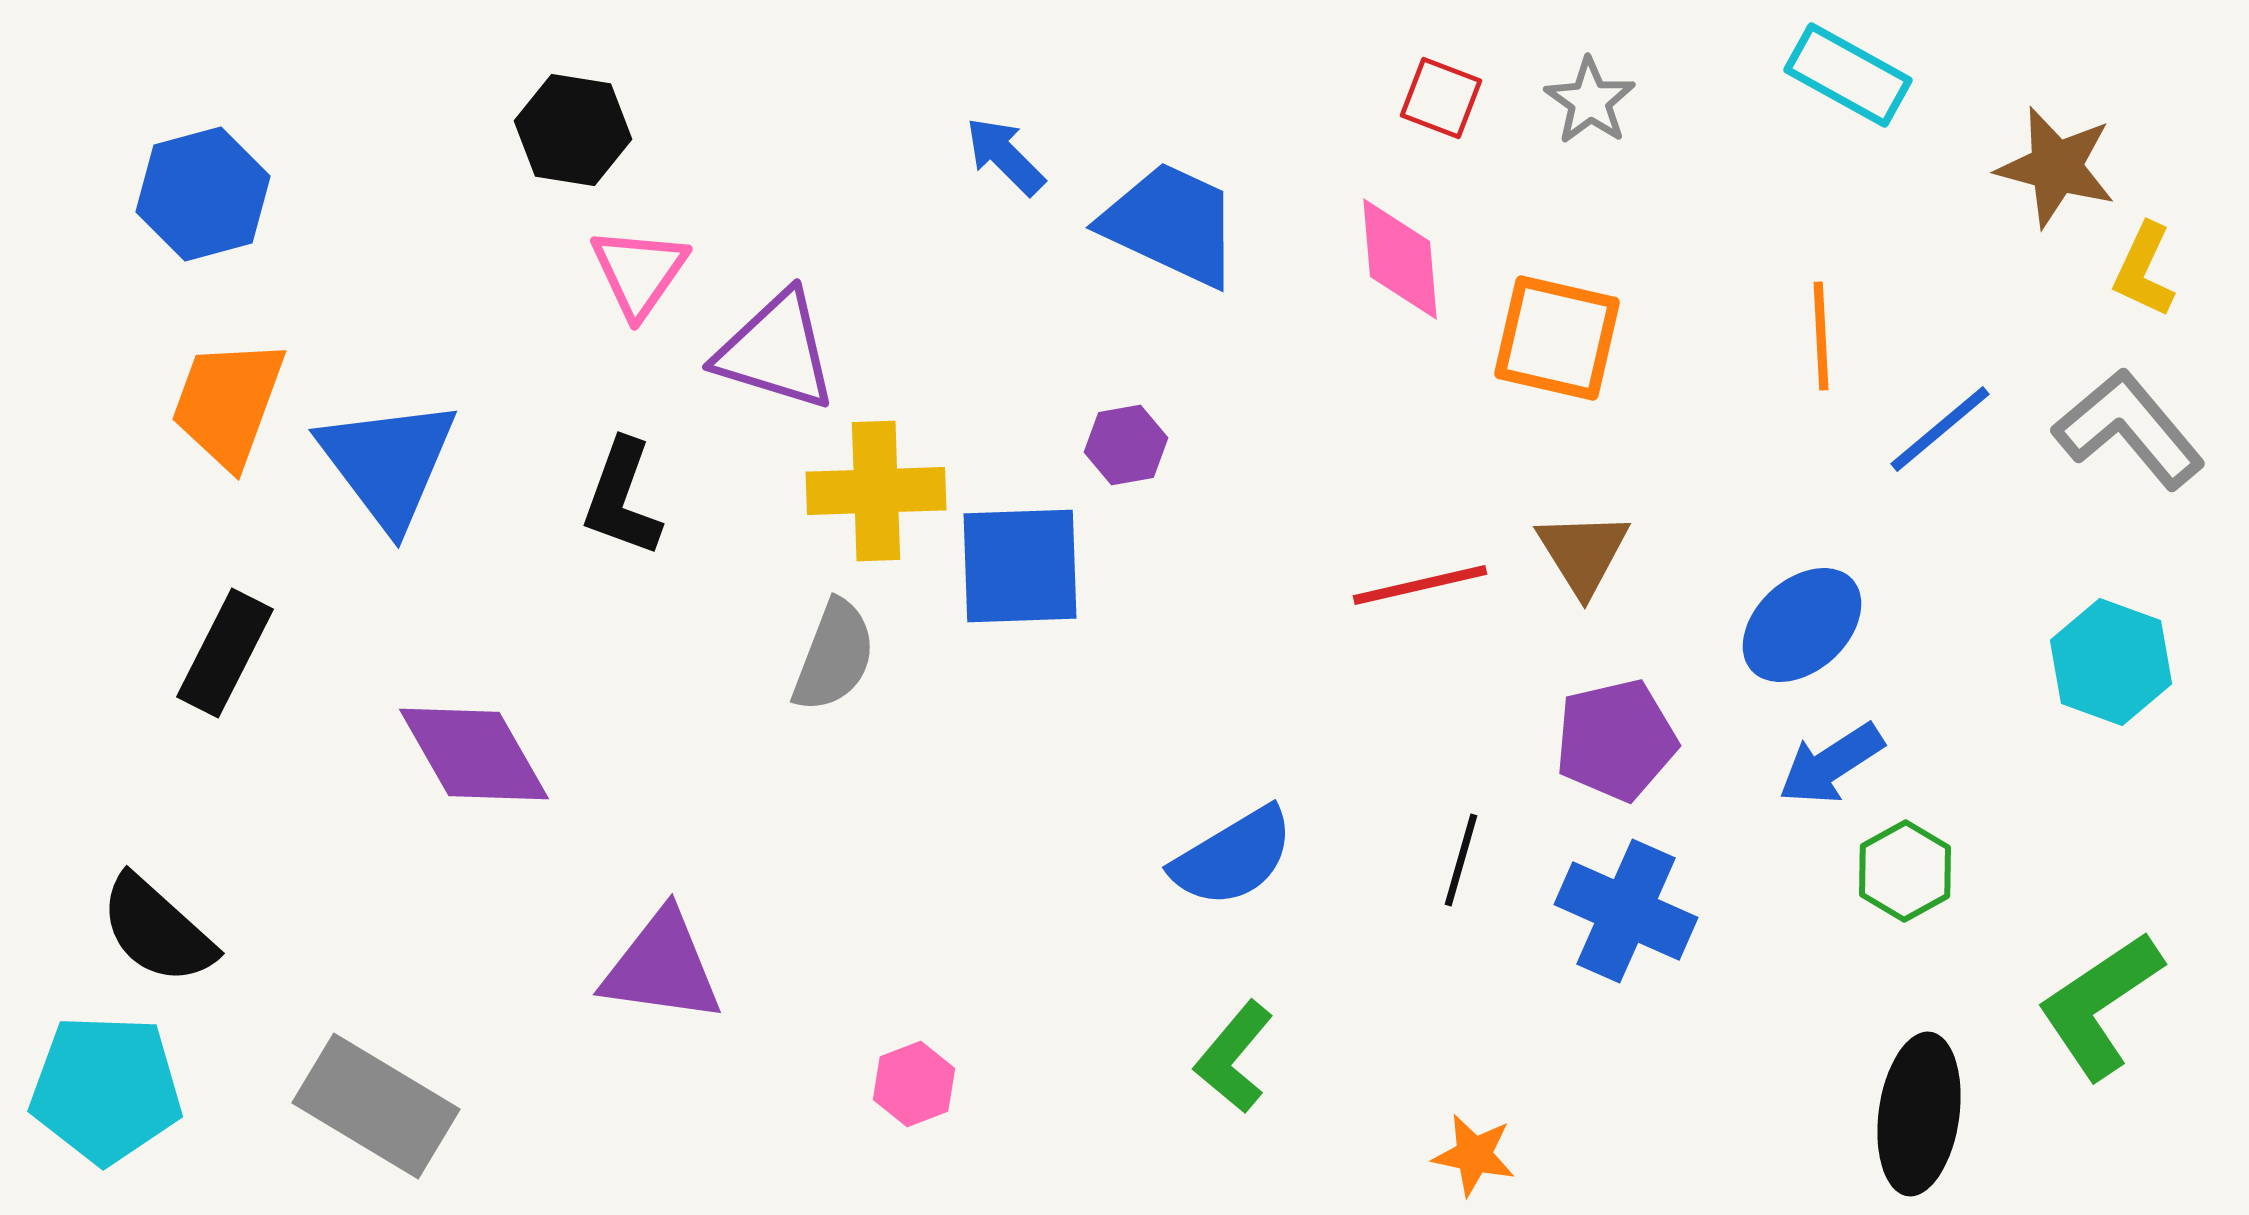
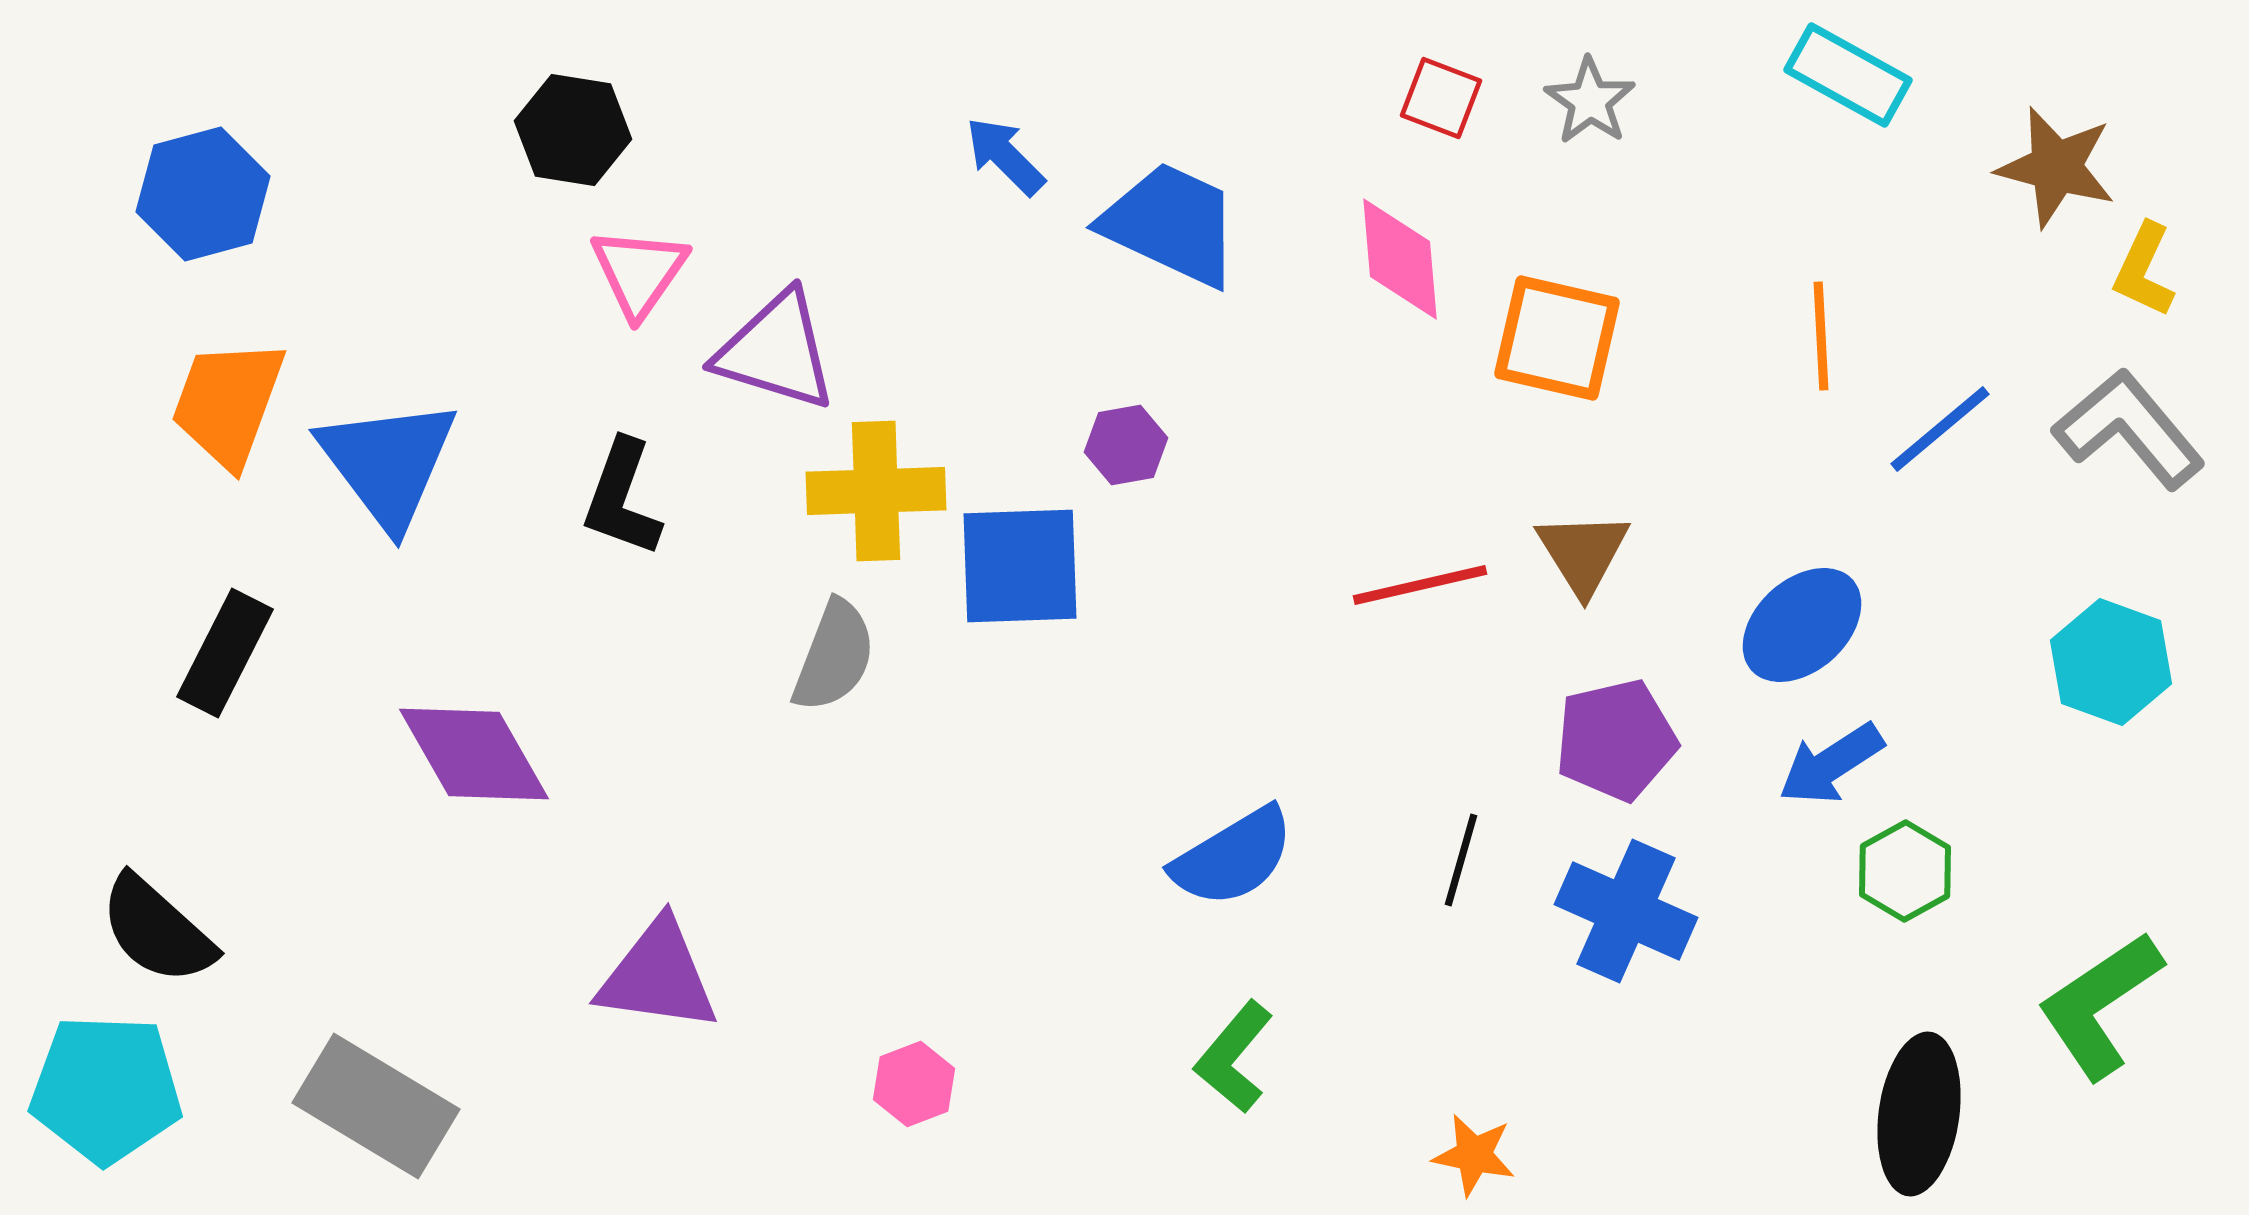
purple triangle at (662, 967): moved 4 px left, 9 px down
